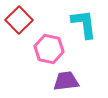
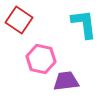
red square: rotated 12 degrees counterclockwise
pink hexagon: moved 8 px left, 10 px down
